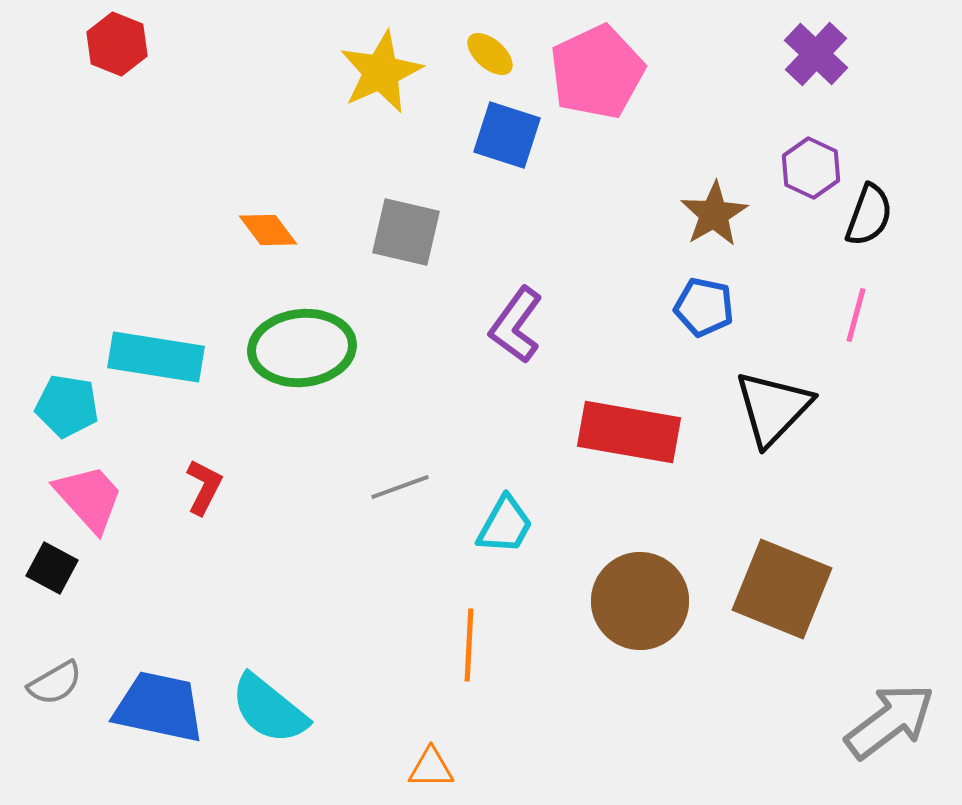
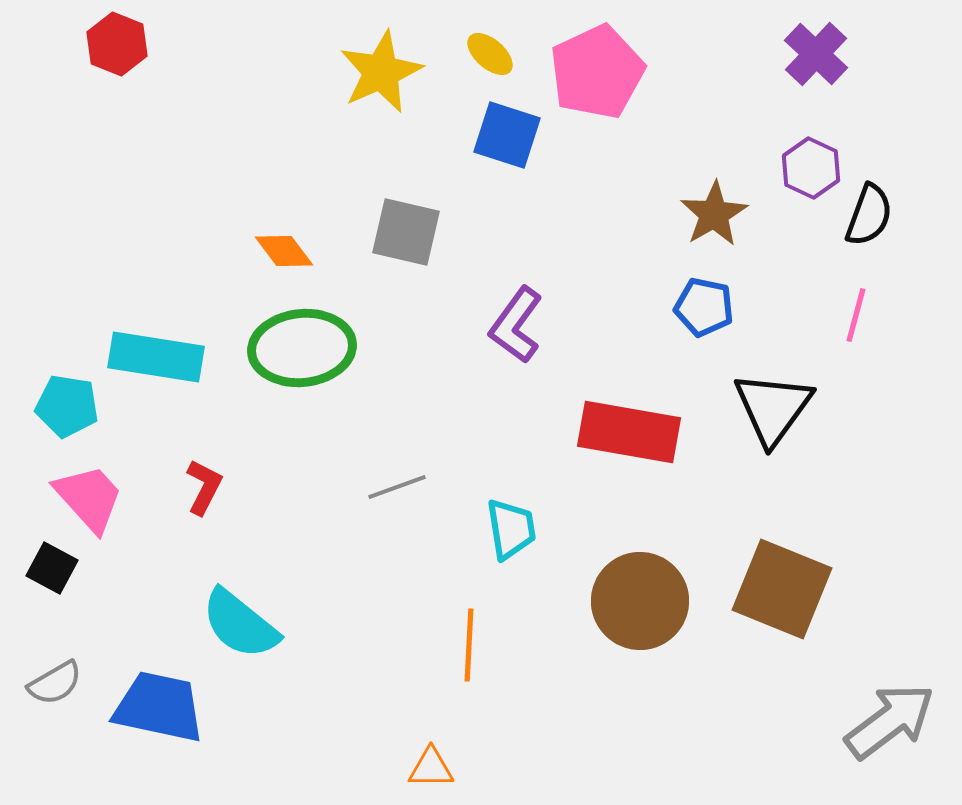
orange diamond: moved 16 px right, 21 px down
black triangle: rotated 8 degrees counterclockwise
gray line: moved 3 px left
cyan trapezoid: moved 6 px right, 4 px down; rotated 38 degrees counterclockwise
cyan semicircle: moved 29 px left, 85 px up
